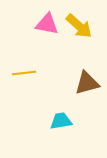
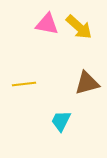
yellow arrow: moved 1 px down
yellow line: moved 11 px down
cyan trapezoid: rotated 55 degrees counterclockwise
